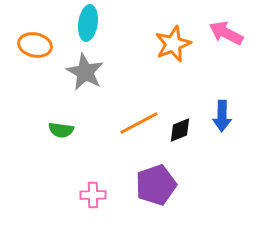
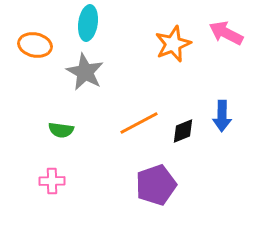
black diamond: moved 3 px right, 1 px down
pink cross: moved 41 px left, 14 px up
